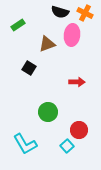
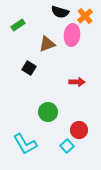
orange cross: moved 3 px down; rotated 21 degrees clockwise
